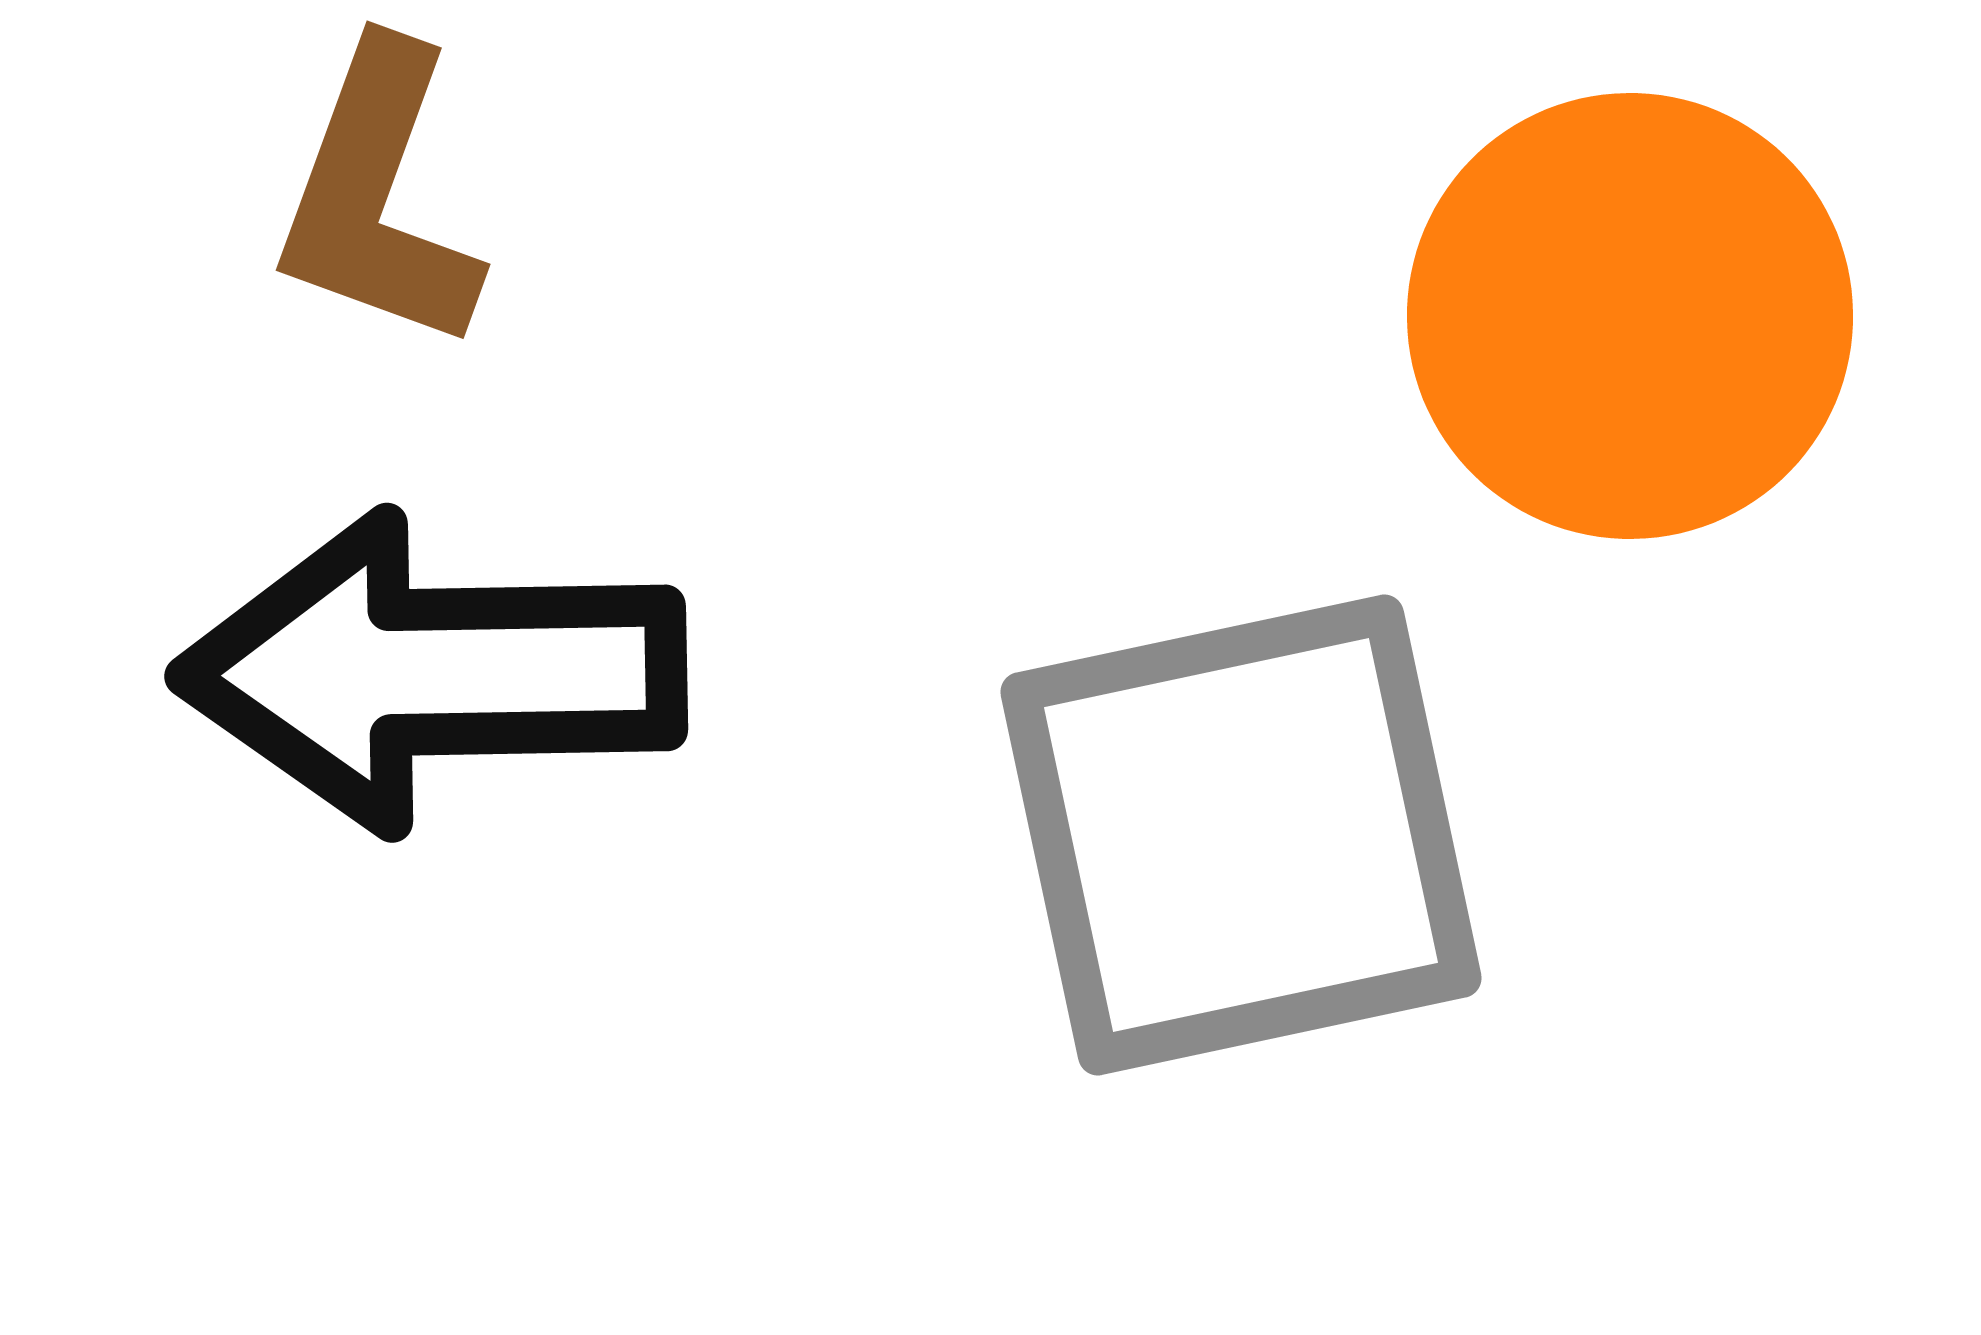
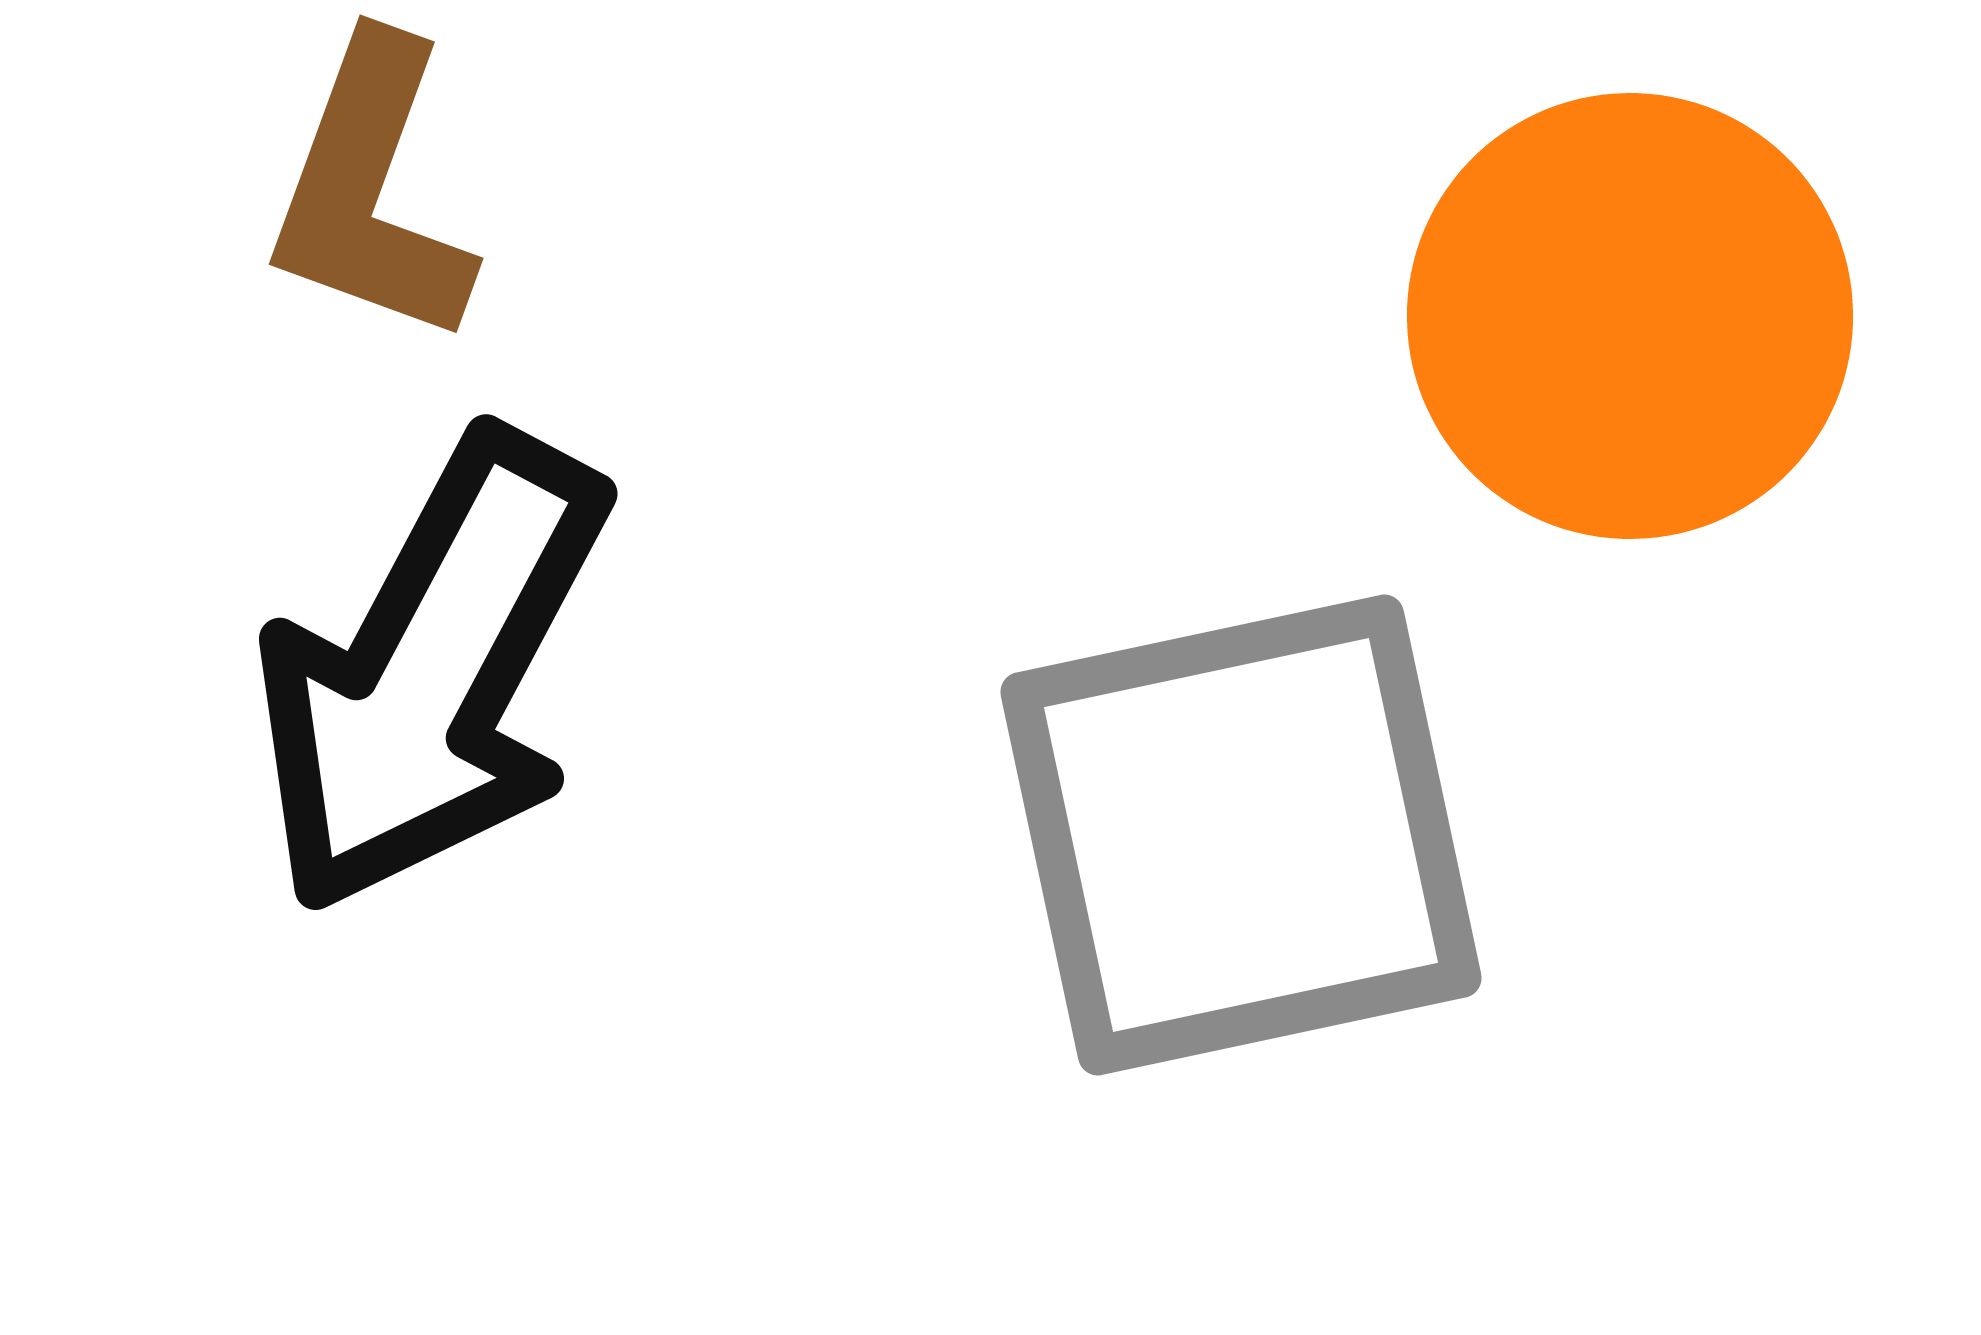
brown L-shape: moved 7 px left, 6 px up
black arrow: rotated 61 degrees counterclockwise
